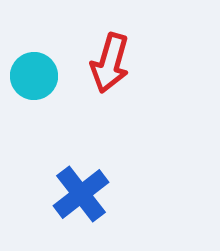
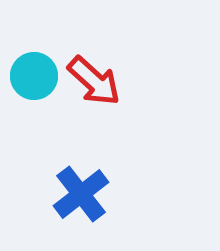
red arrow: moved 16 px left, 18 px down; rotated 64 degrees counterclockwise
